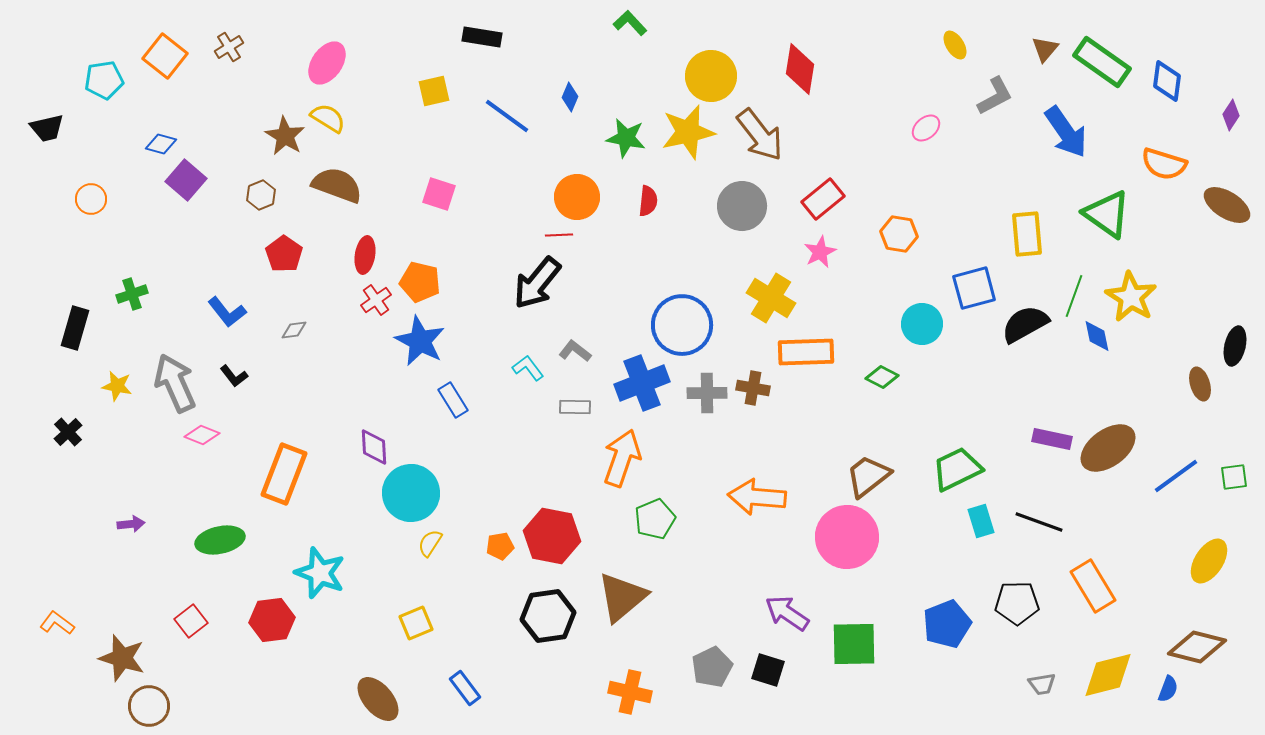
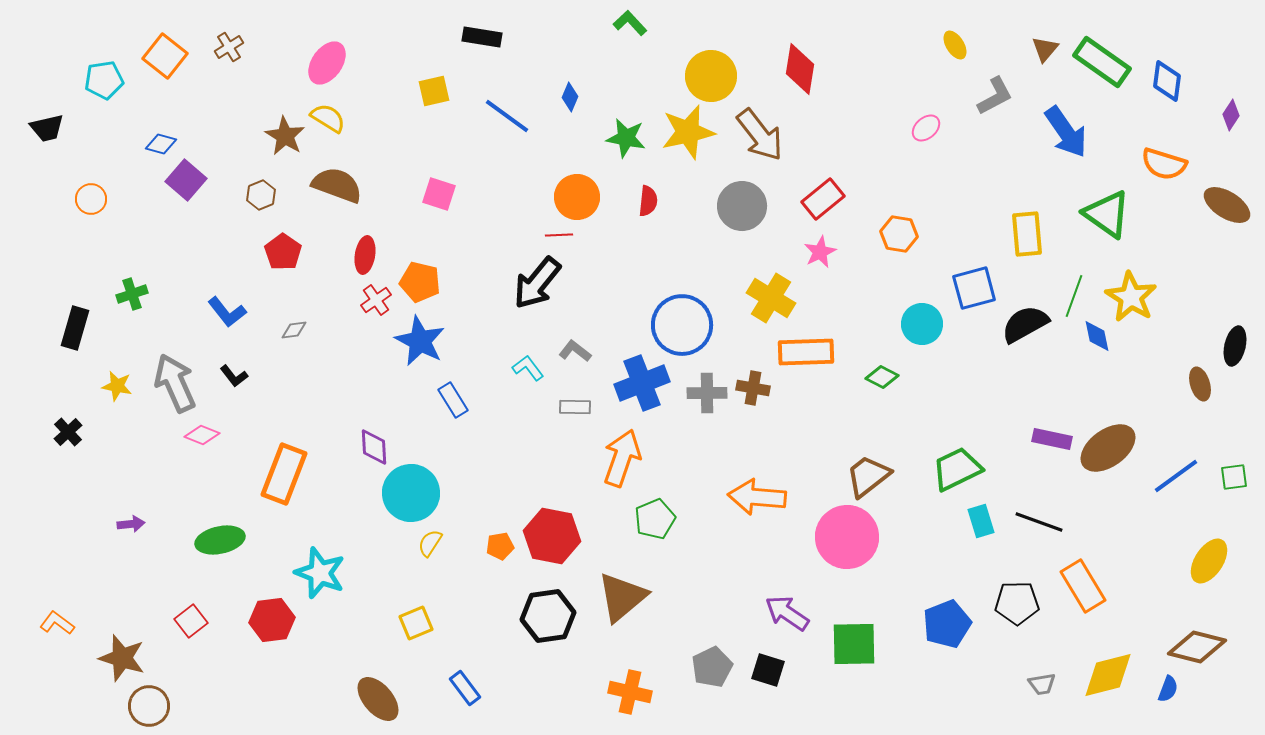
red pentagon at (284, 254): moved 1 px left, 2 px up
orange rectangle at (1093, 586): moved 10 px left
